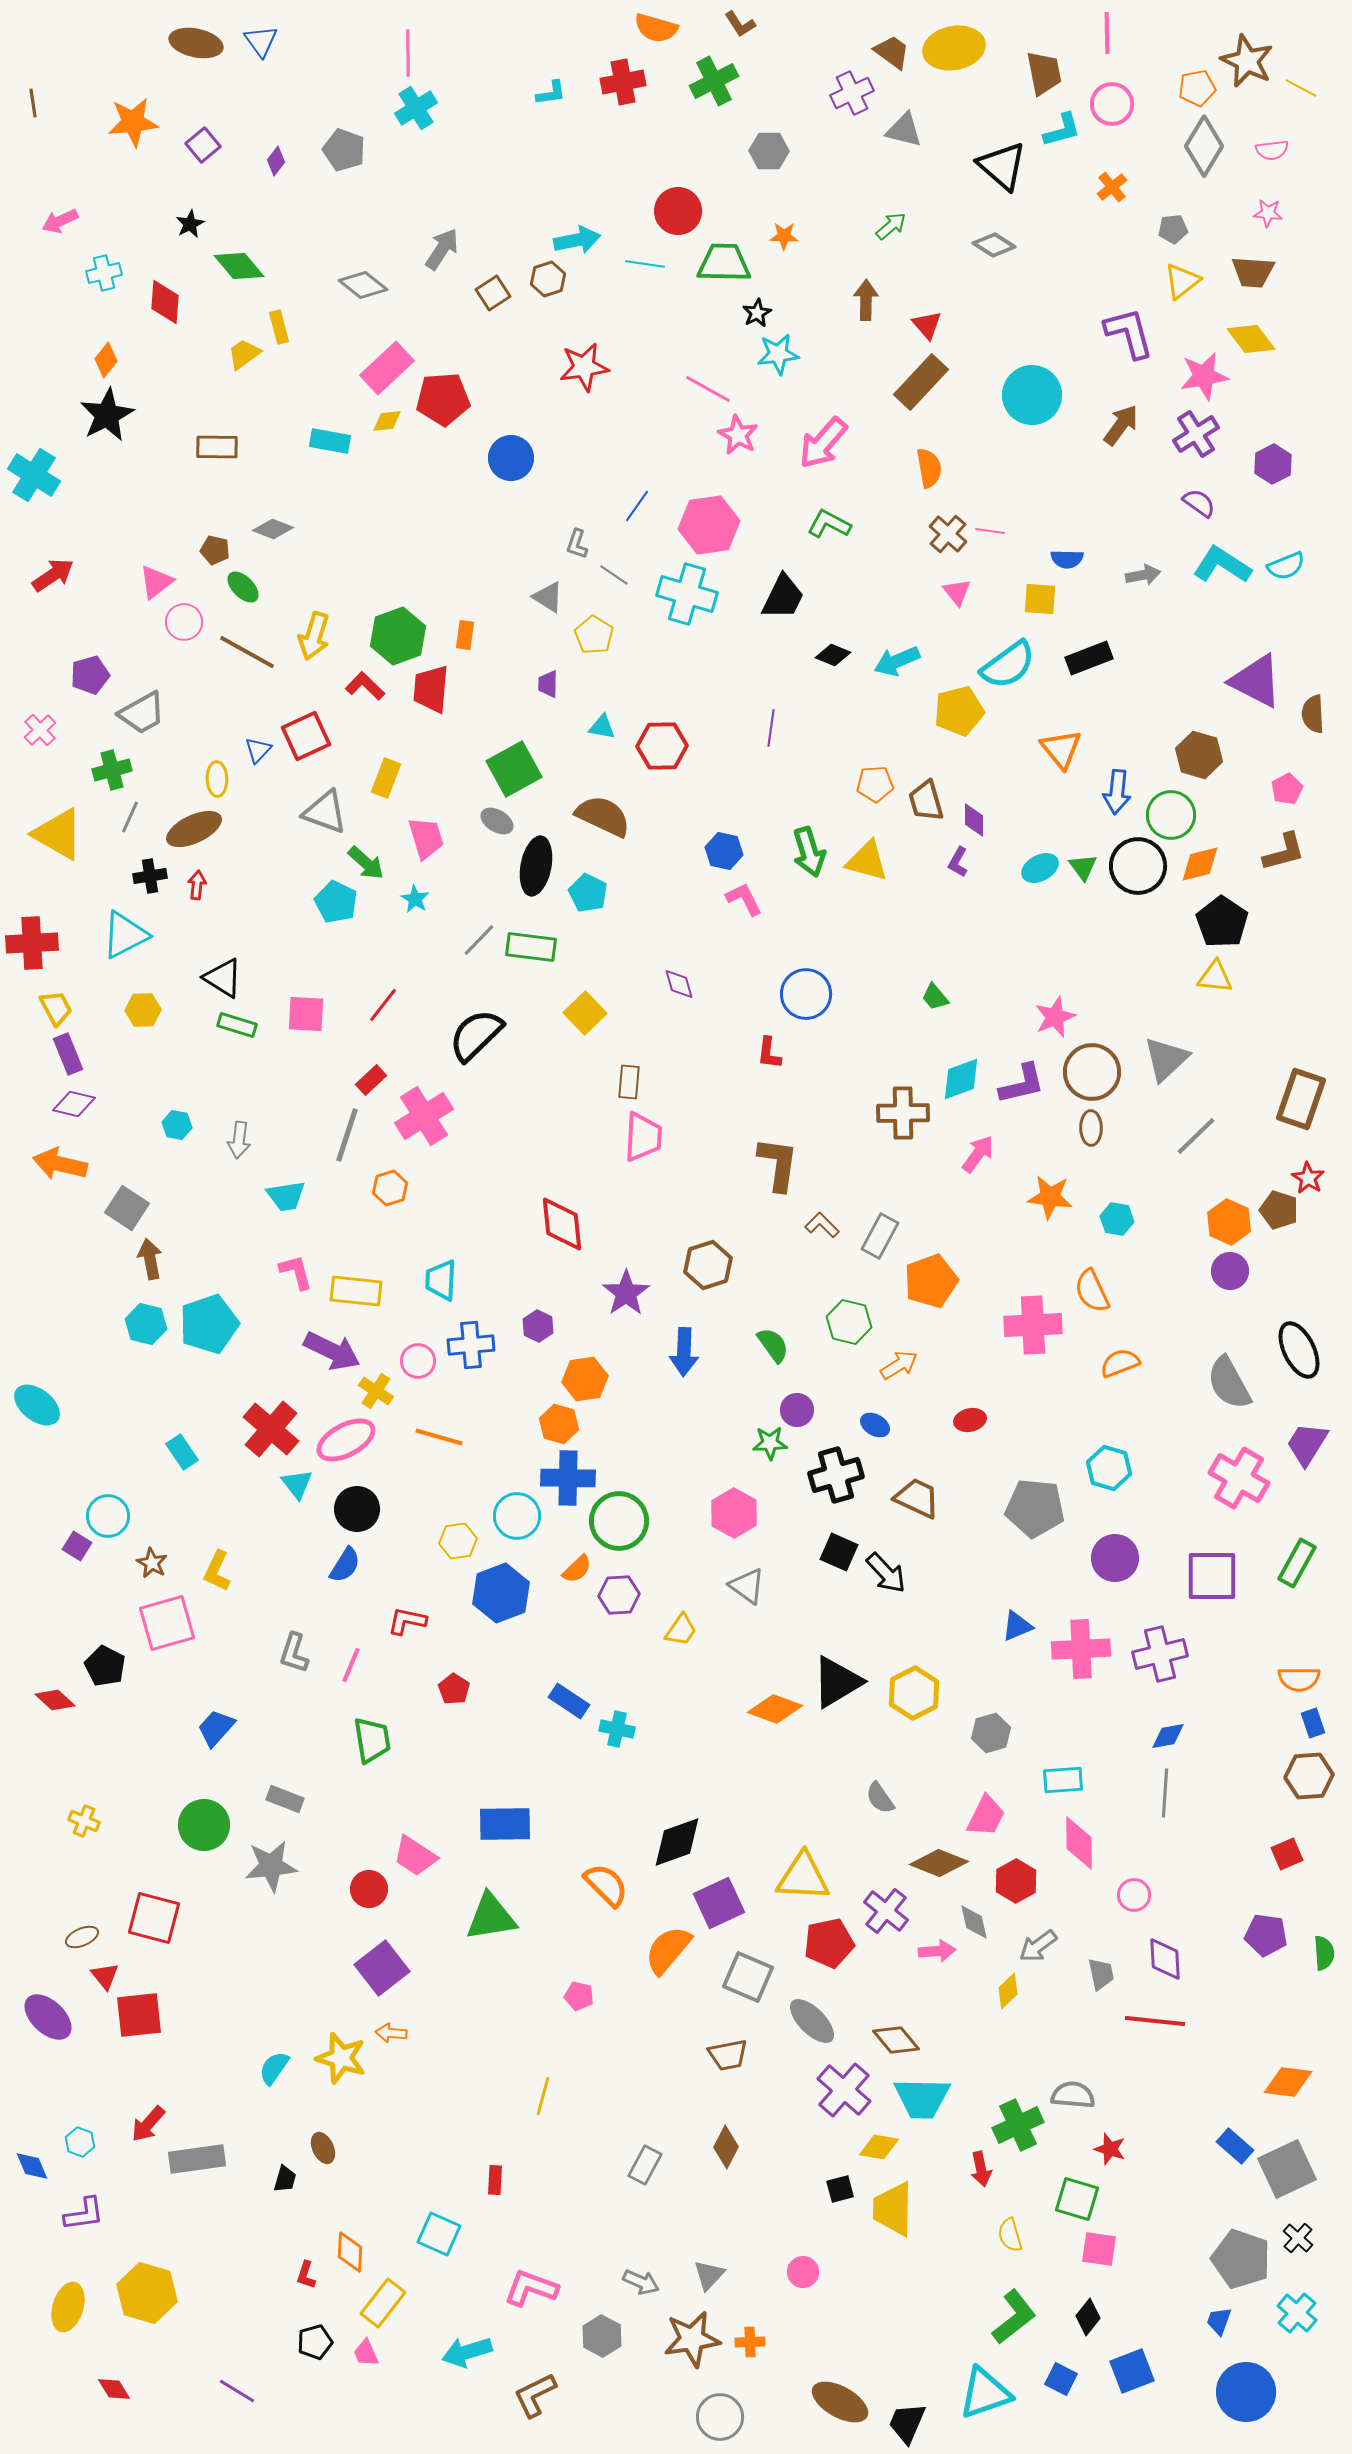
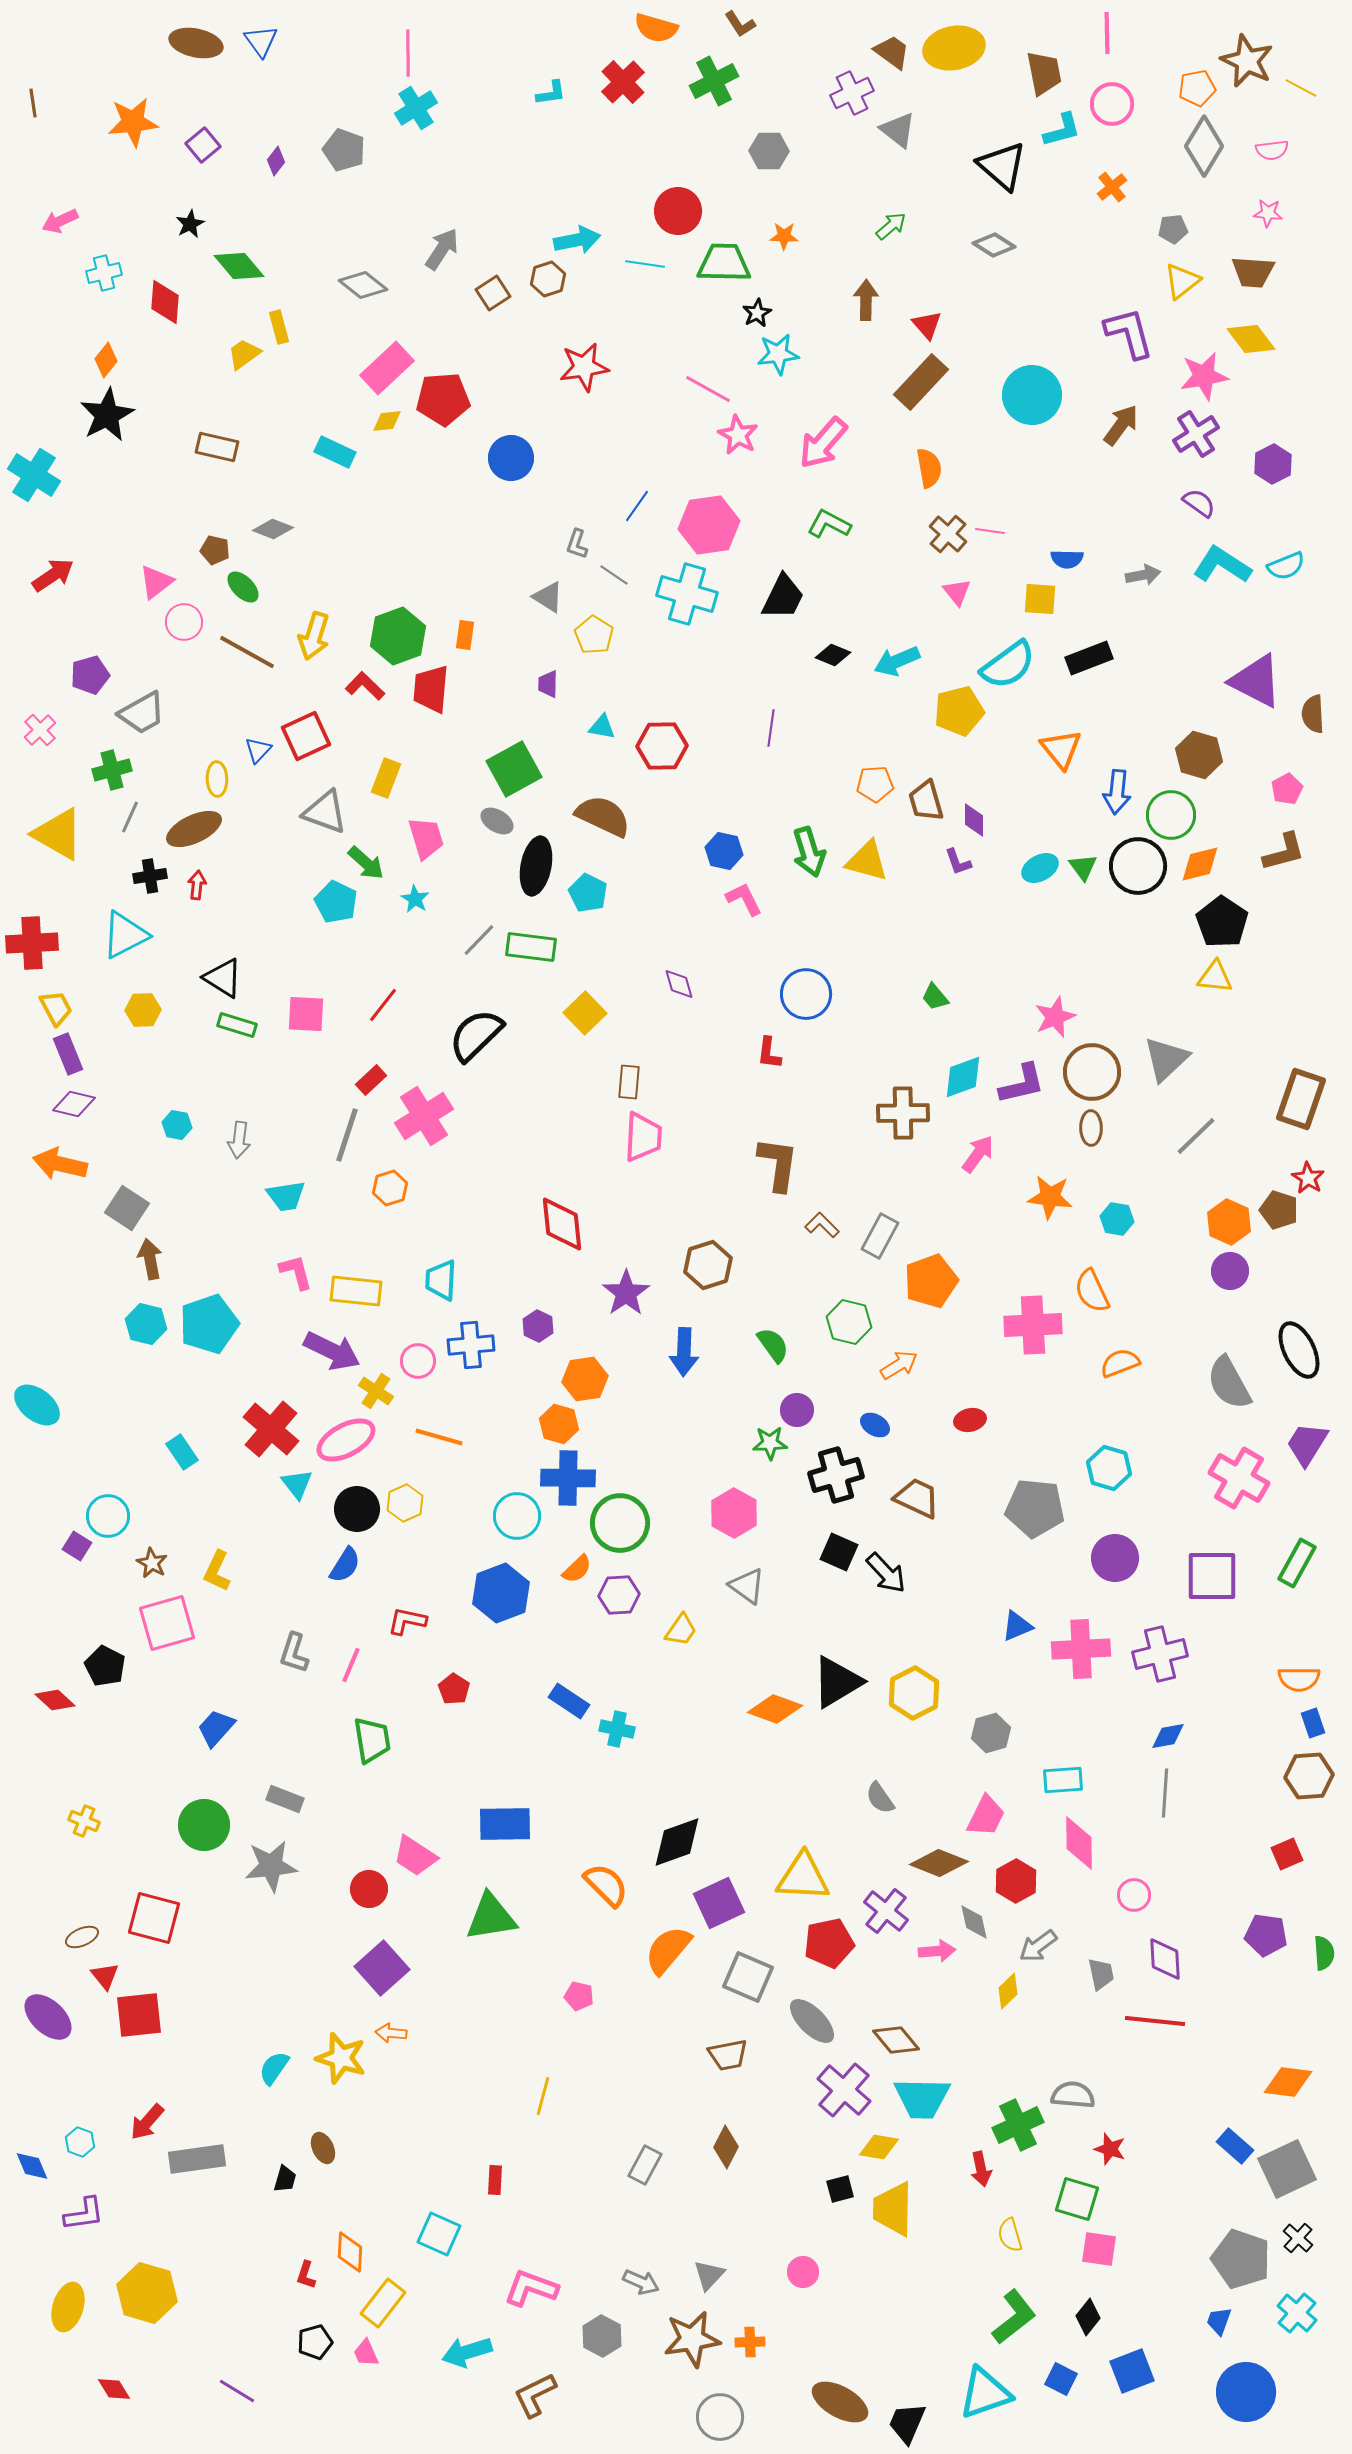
red cross at (623, 82): rotated 33 degrees counterclockwise
gray triangle at (904, 130): moved 6 px left; rotated 24 degrees clockwise
cyan rectangle at (330, 441): moved 5 px right, 11 px down; rotated 15 degrees clockwise
brown rectangle at (217, 447): rotated 12 degrees clockwise
purple L-shape at (958, 862): rotated 48 degrees counterclockwise
cyan diamond at (961, 1079): moved 2 px right, 2 px up
green circle at (619, 1521): moved 1 px right, 2 px down
yellow hexagon at (458, 1541): moved 53 px left, 38 px up; rotated 15 degrees counterclockwise
purple square at (382, 1968): rotated 4 degrees counterclockwise
red arrow at (148, 2124): moved 1 px left, 2 px up
